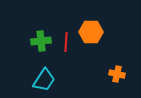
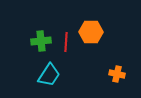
cyan trapezoid: moved 5 px right, 5 px up
